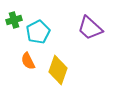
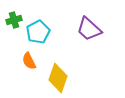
purple trapezoid: moved 1 px left, 1 px down
orange semicircle: moved 1 px right
yellow diamond: moved 8 px down
